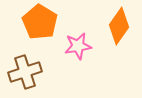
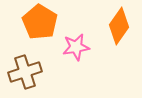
pink star: moved 2 px left, 1 px down
